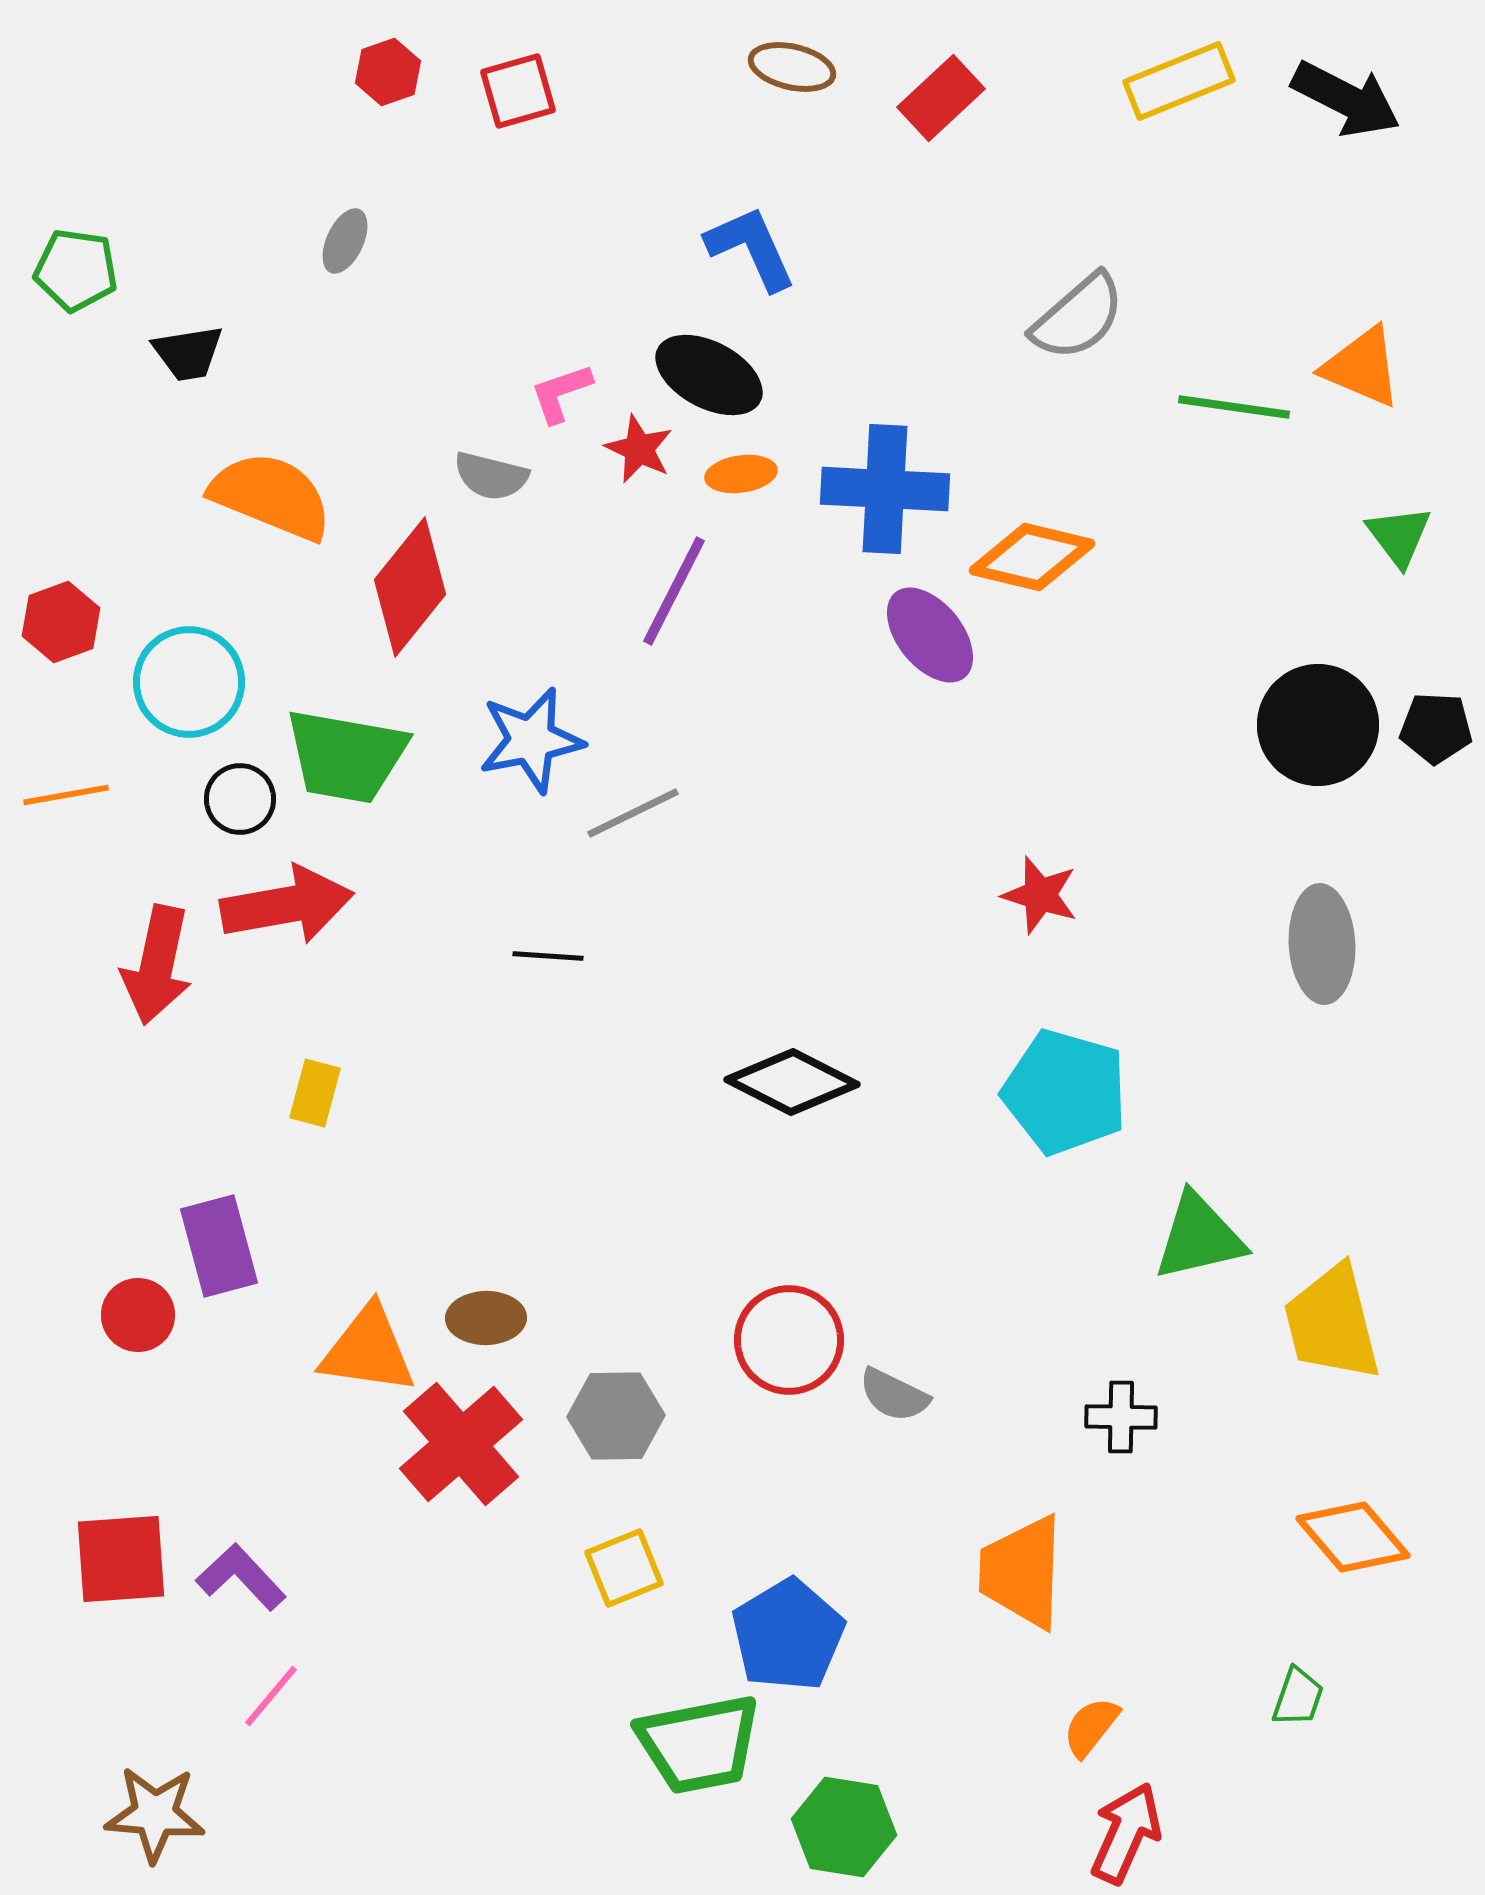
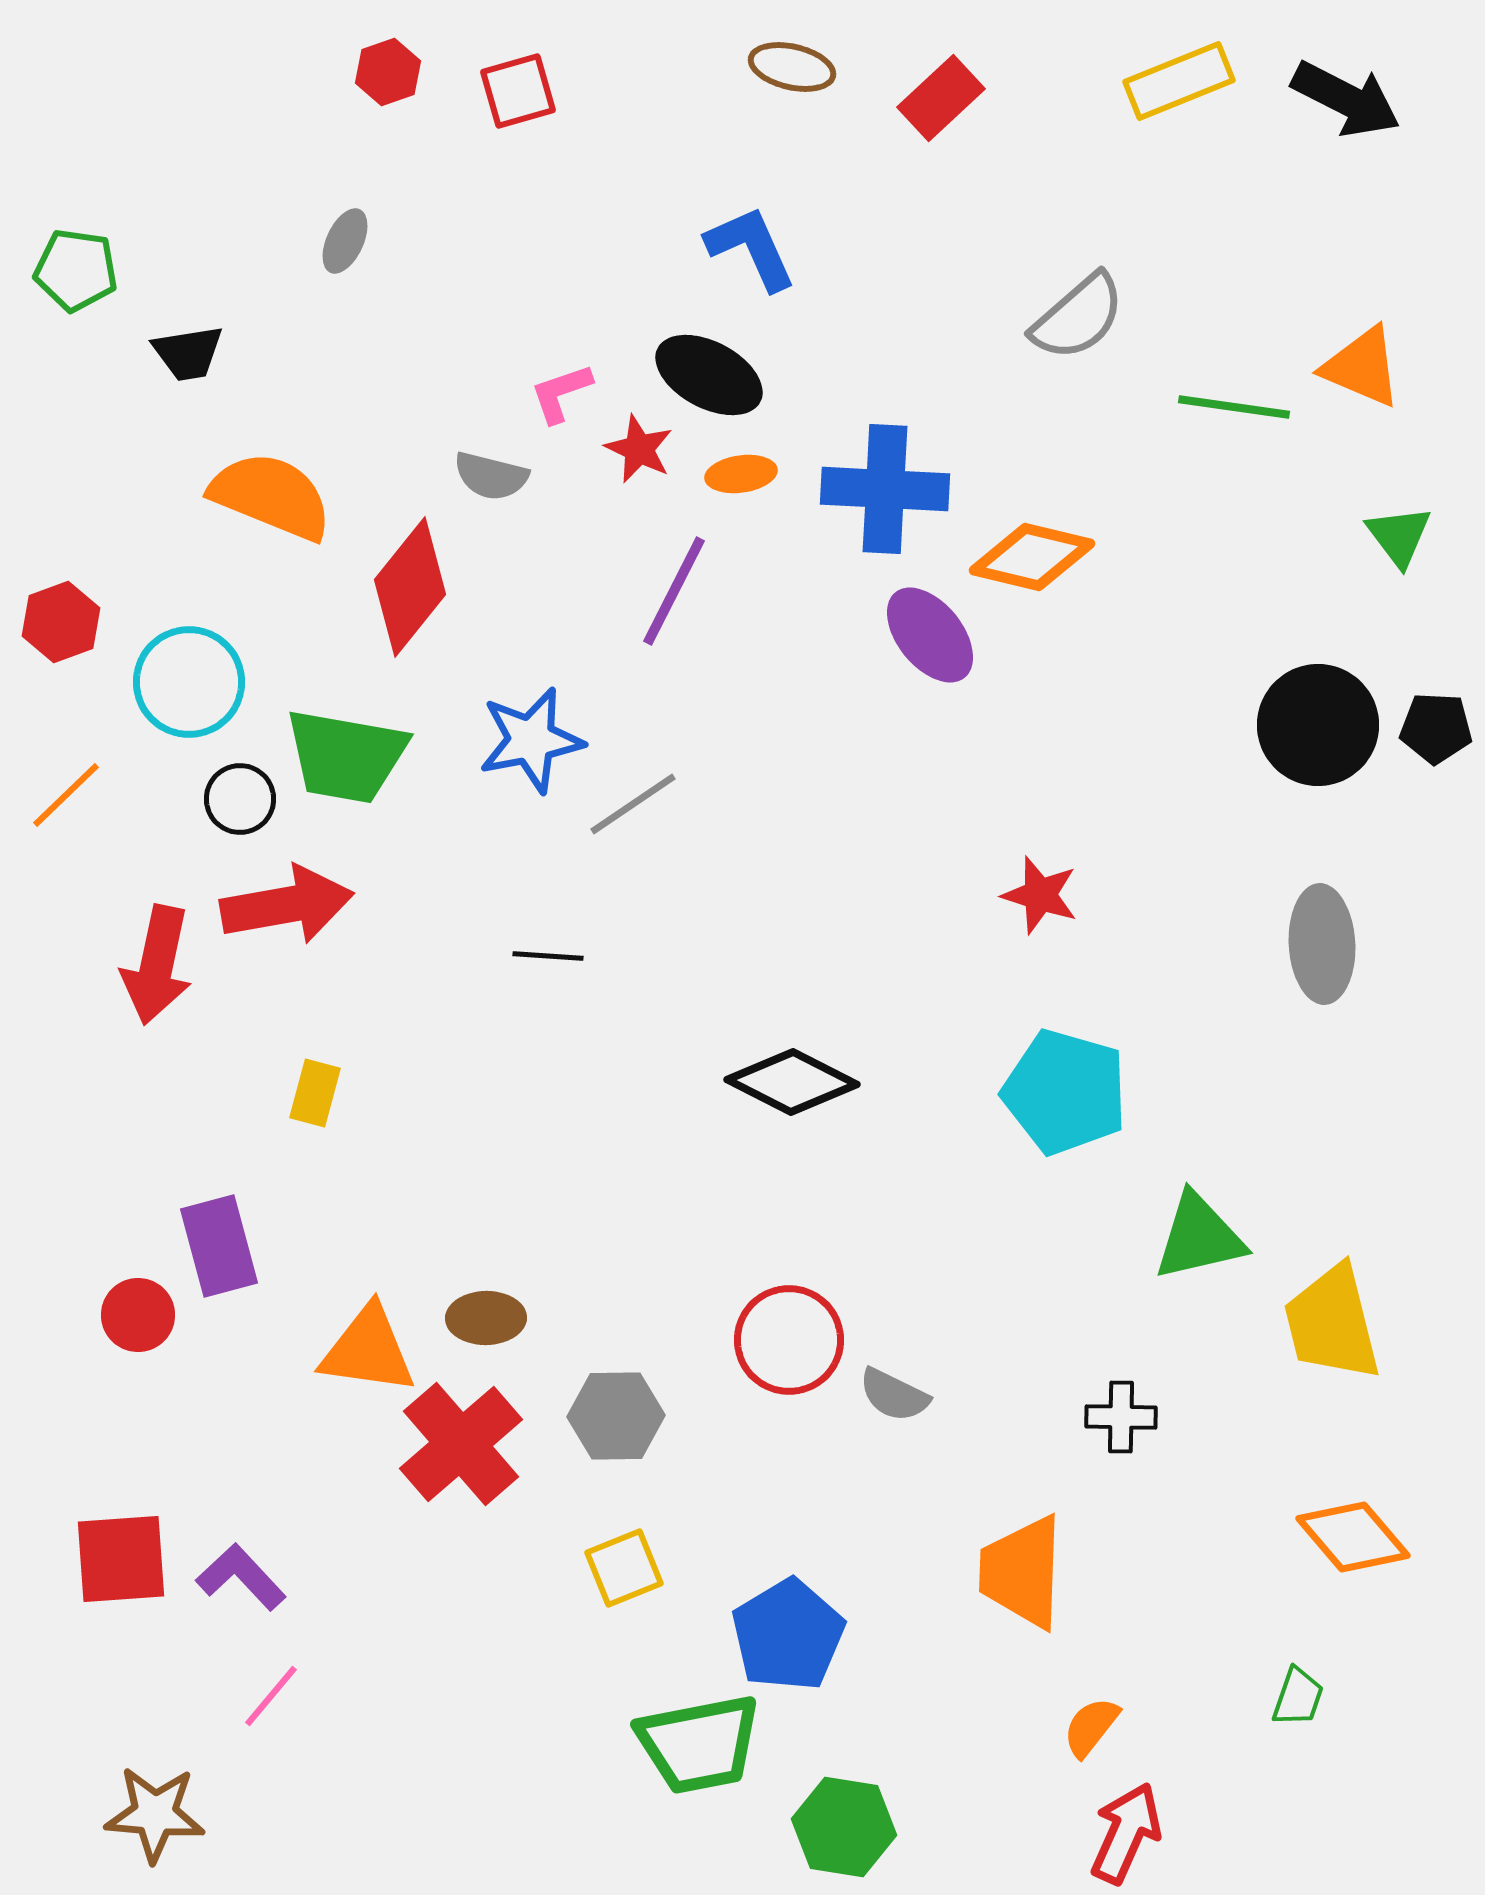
orange line at (66, 795): rotated 34 degrees counterclockwise
gray line at (633, 813): moved 9 px up; rotated 8 degrees counterclockwise
